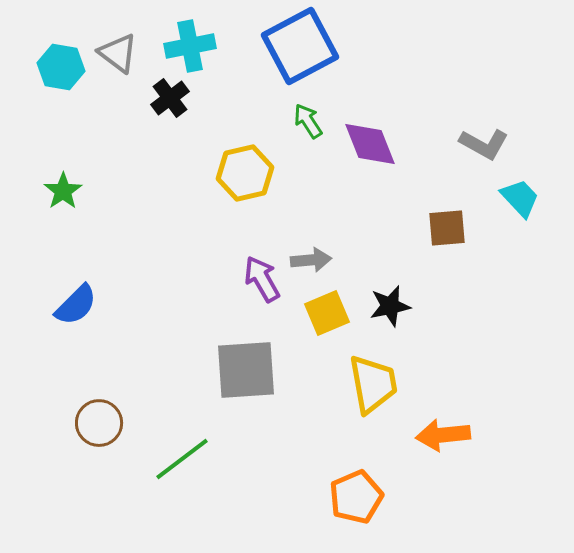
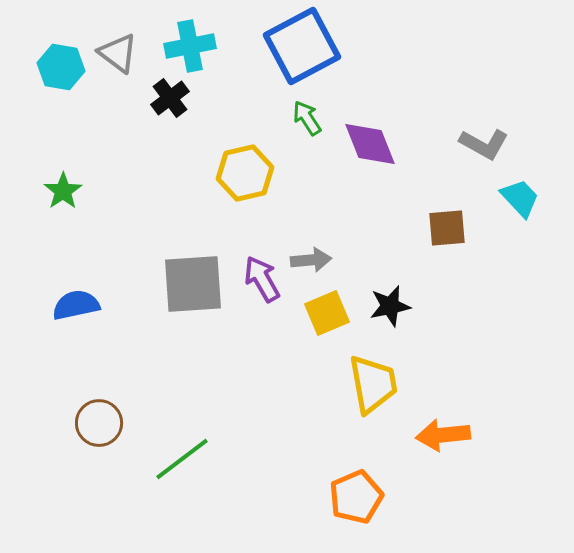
blue square: moved 2 px right
green arrow: moved 1 px left, 3 px up
blue semicircle: rotated 147 degrees counterclockwise
gray square: moved 53 px left, 86 px up
